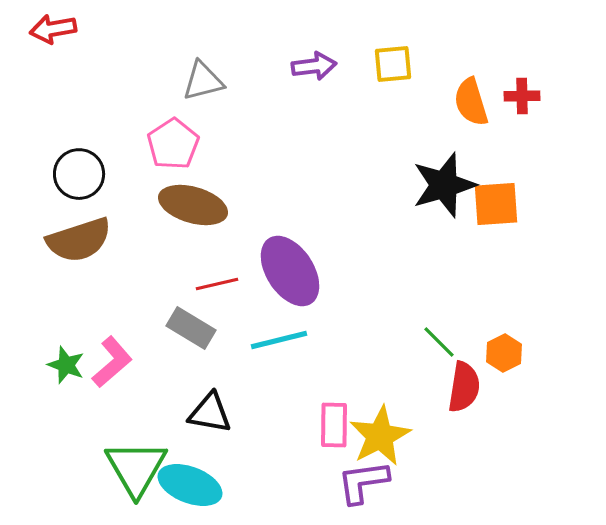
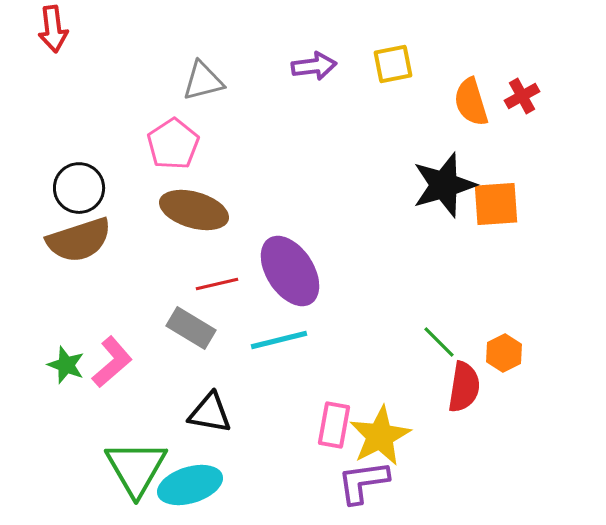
red arrow: rotated 87 degrees counterclockwise
yellow square: rotated 6 degrees counterclockwise
red cross: rotated 28 degrees counterclockwise
black circle: moved 14 px down
brown ellipse: moved 1 px right, 5 px down
pink rectangle: rotated 9 degrees clockwise
cyan ellipse: rotated 38 degrees counterclockwise
